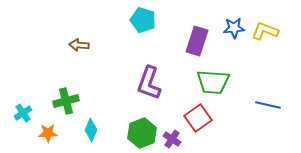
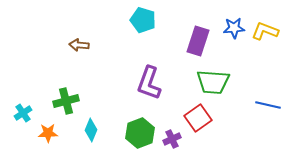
purple rectangle: moved 1 px right
green hexagon: moved 2 px left
purple cross: rotated 30 degrees clockwise
